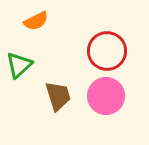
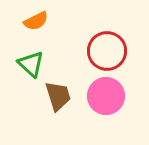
green triangle: moved 12 px right, 1 px up; rotated 36 degrees counterclockwise
